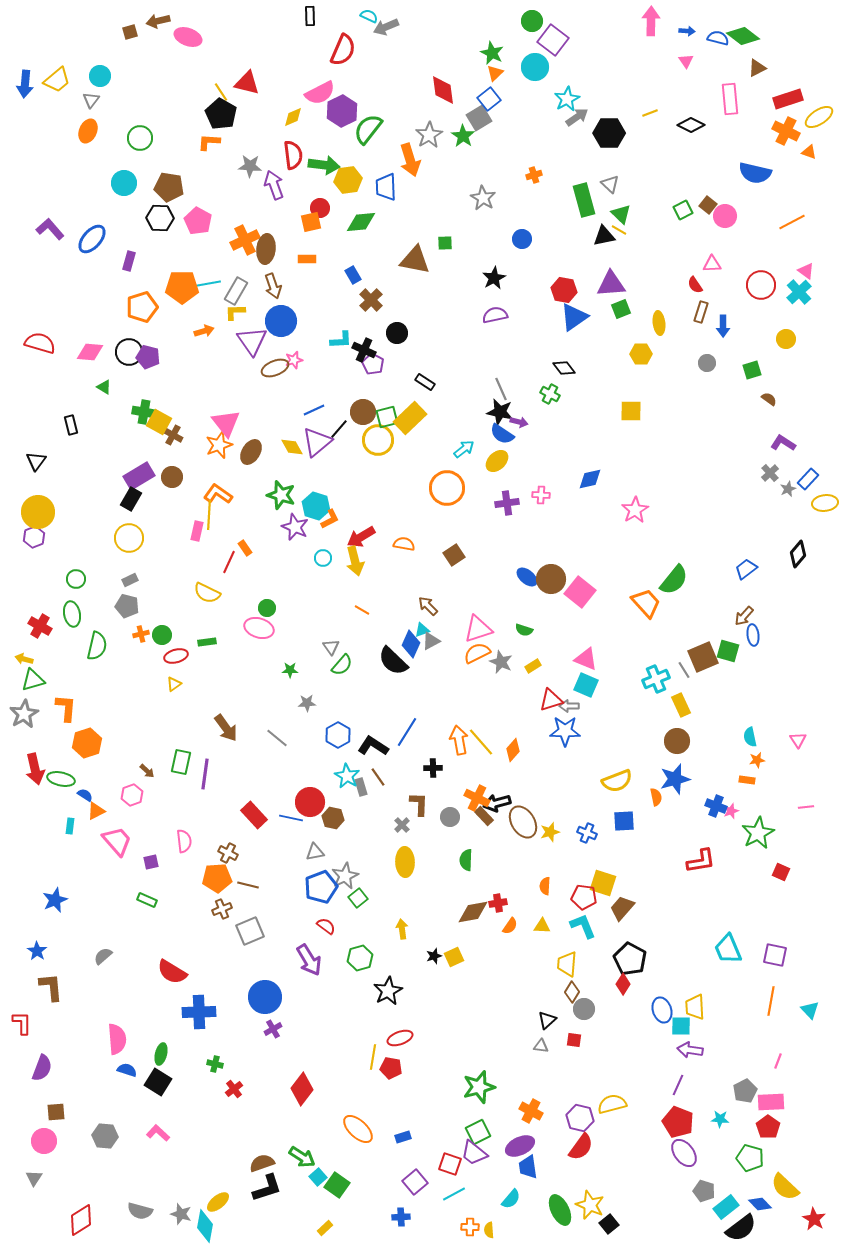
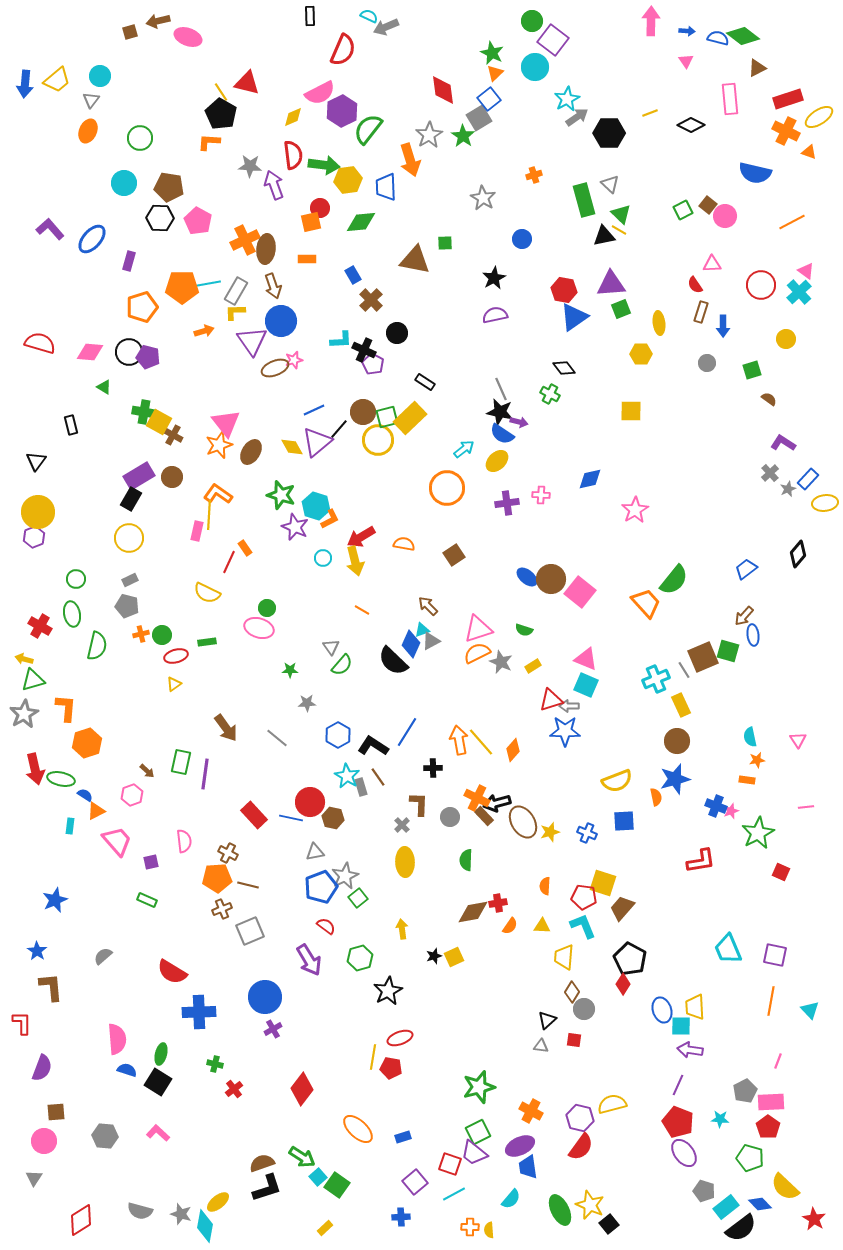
yellow trapezoid at (567, 964): moved 3 px left, 7 px up
